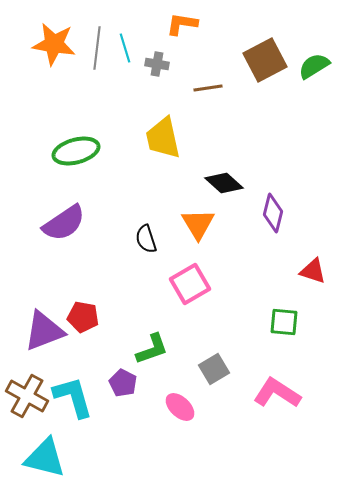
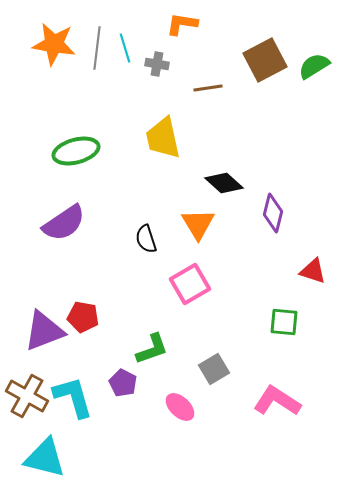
pink L-shape: moved 8 px down
